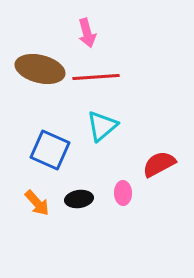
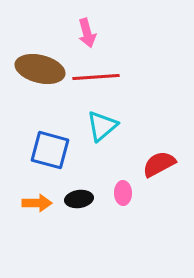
blue square: rotated 9 degrees counterclockwise
orange arrow: rotated 48 degrees counterclockwise
